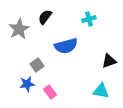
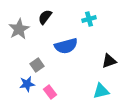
cyan triangle: rotated 24 degrees counterclockwise
